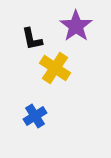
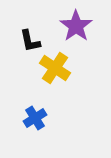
black L-shape: moved 2 px left, 2 px down
blue cross: moved 2 px down
